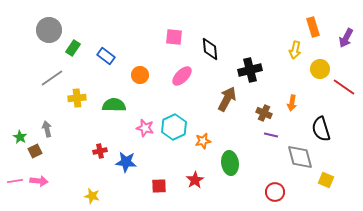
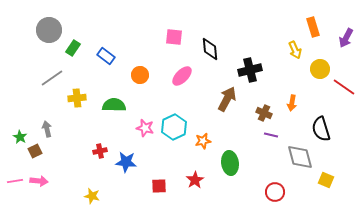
yellow arrow: rotated 36 degrees counterclockwise
